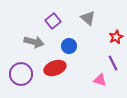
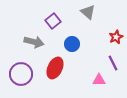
gray triangle: moved 6 px up
blue circle: moved 3 px right, 2 px up
red ellipse: rotated 45 degrees counterclockwise
pink triangle: moved 1 px left; rotated 16 degrees counterclockwise
